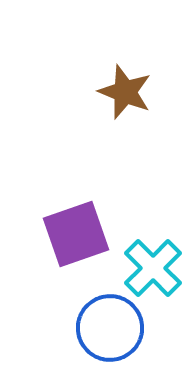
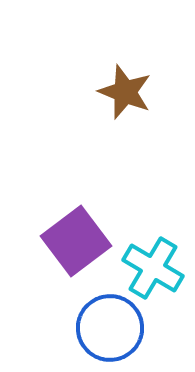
purple square: moved 7 px down; rotated 18 degrees counterclockwise
cyan cross: rotated 14 degrees counterclockwise
